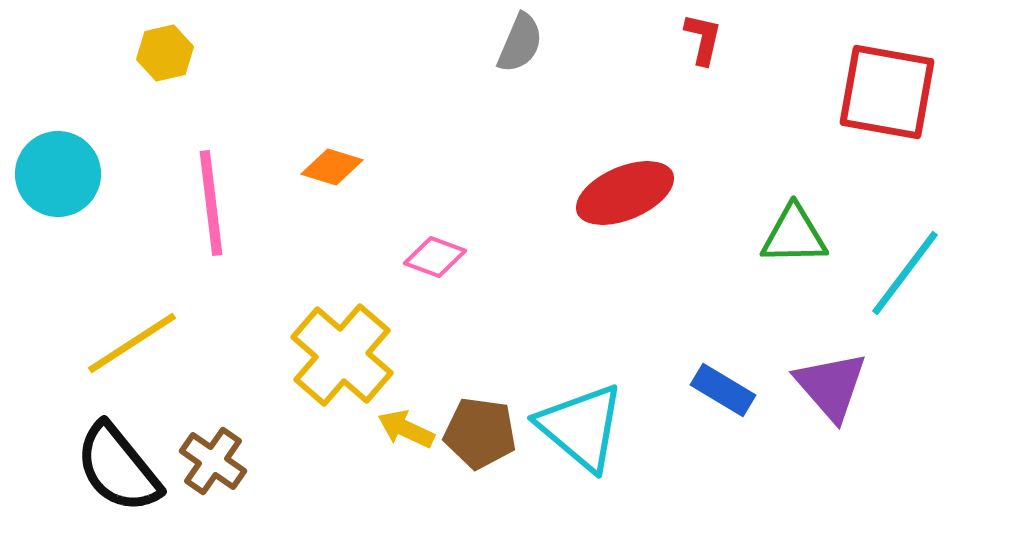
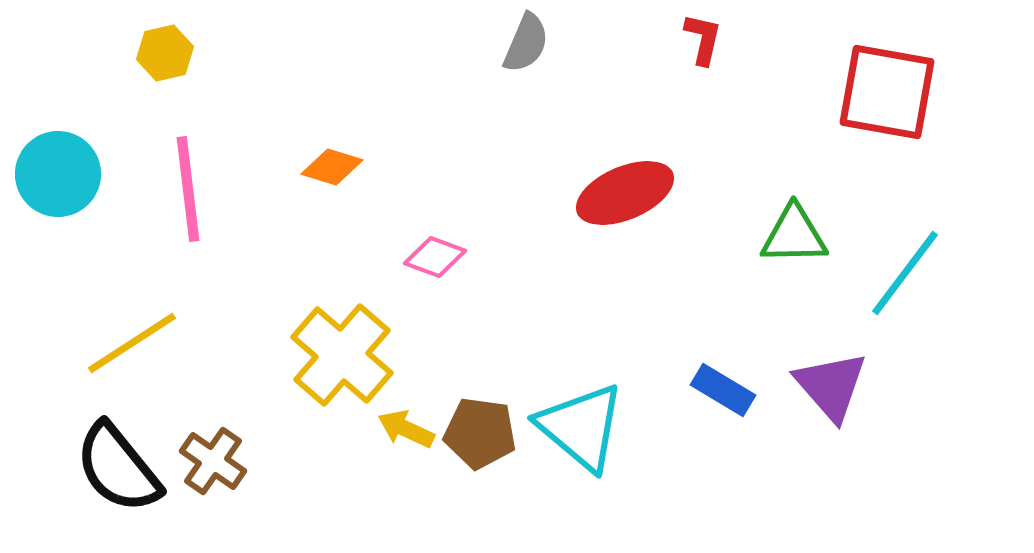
gray semicircle: moved 6 px right
pink line: moved 23 px left, 14 px up
